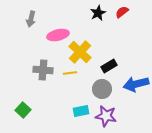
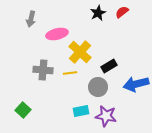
pink ellipse: moved 1 px left, 1 px up
gray circle: moved 4 px left, 2 px up
